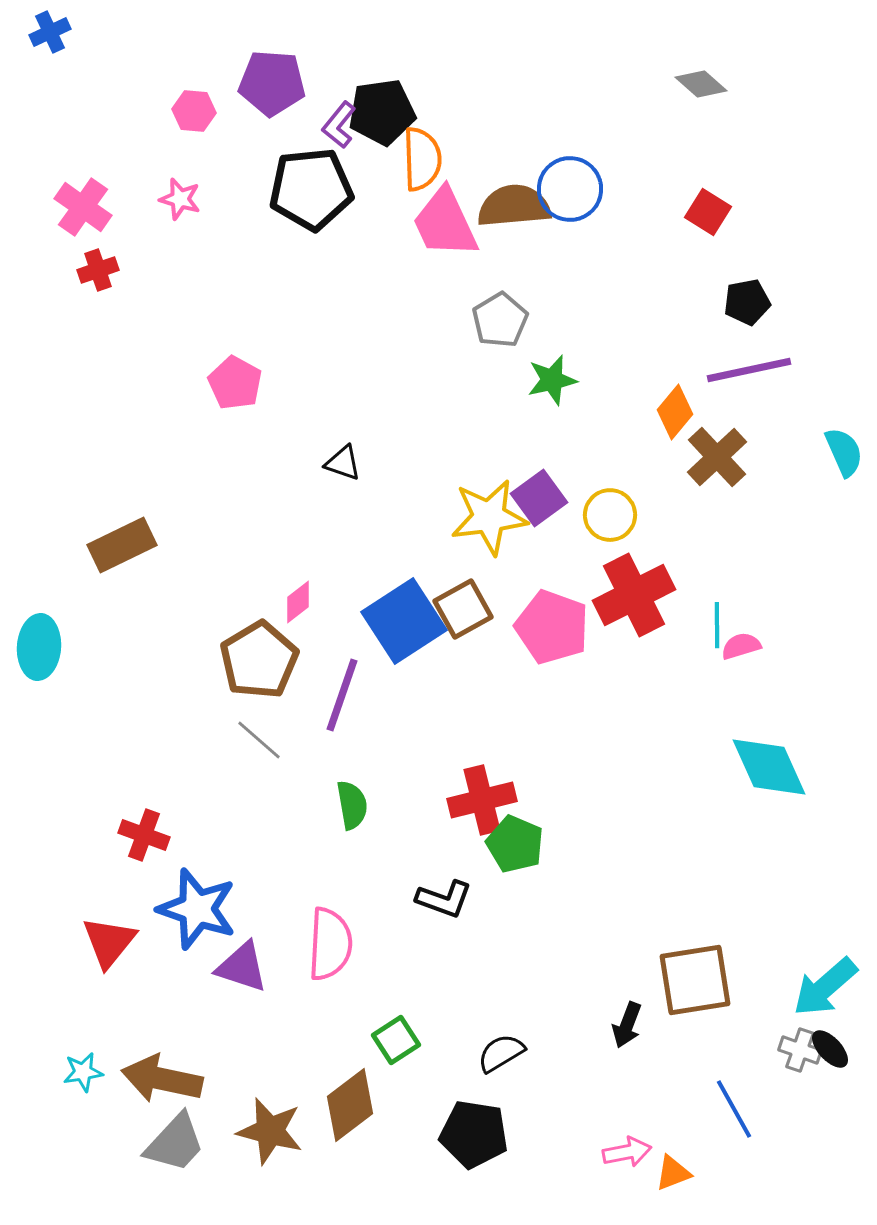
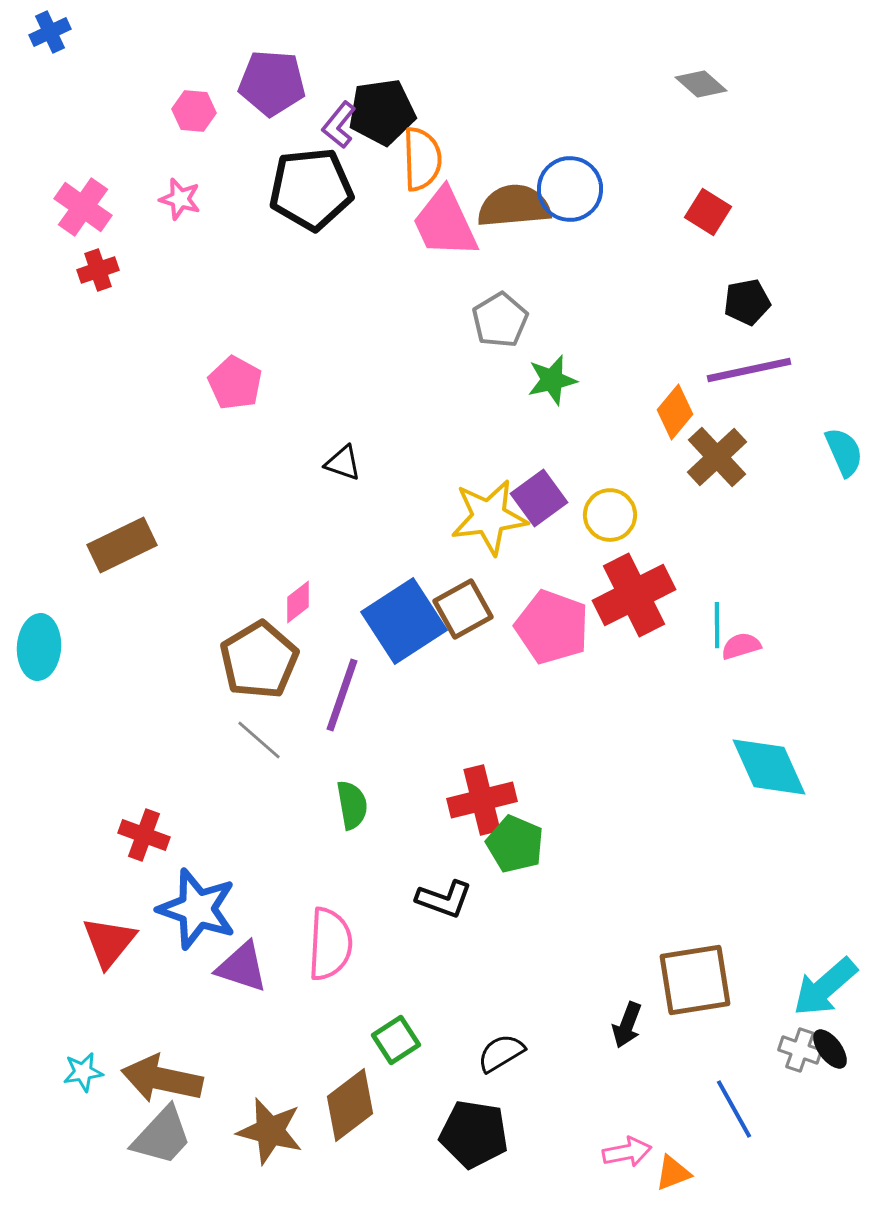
black ellipse at (830, 1049): rotated 6 degrees clockwise
gray trapezoid at (175, 1143): moved 13 px left, 7 px up
